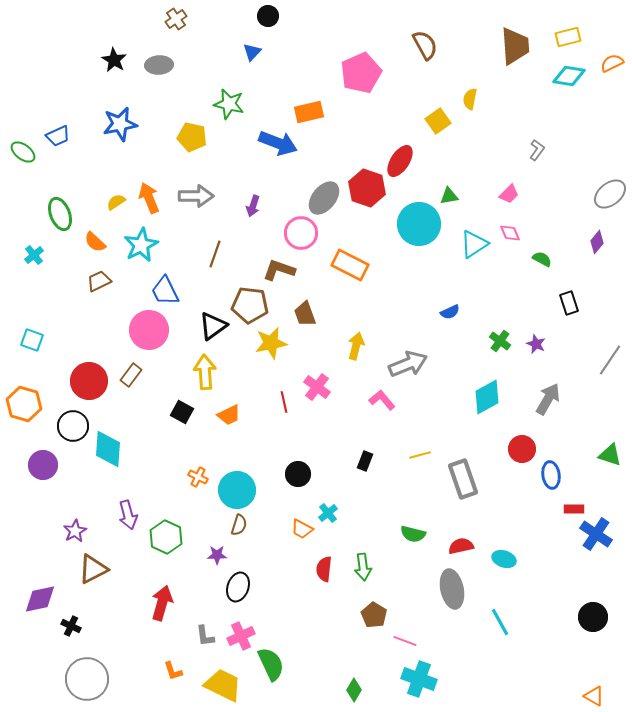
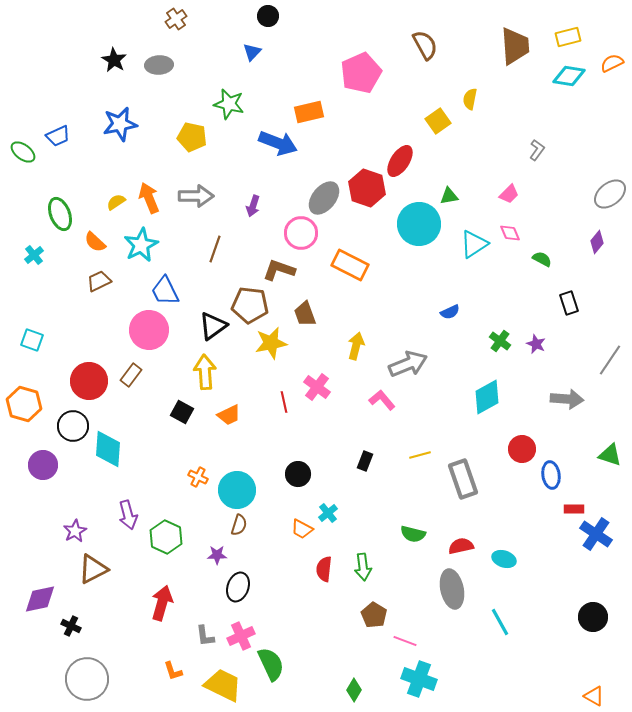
brown line at (215, 254): moved 5 px up
gray arrow at (548, 399): moved 19 px right; rotated 64 degrees clockwise
